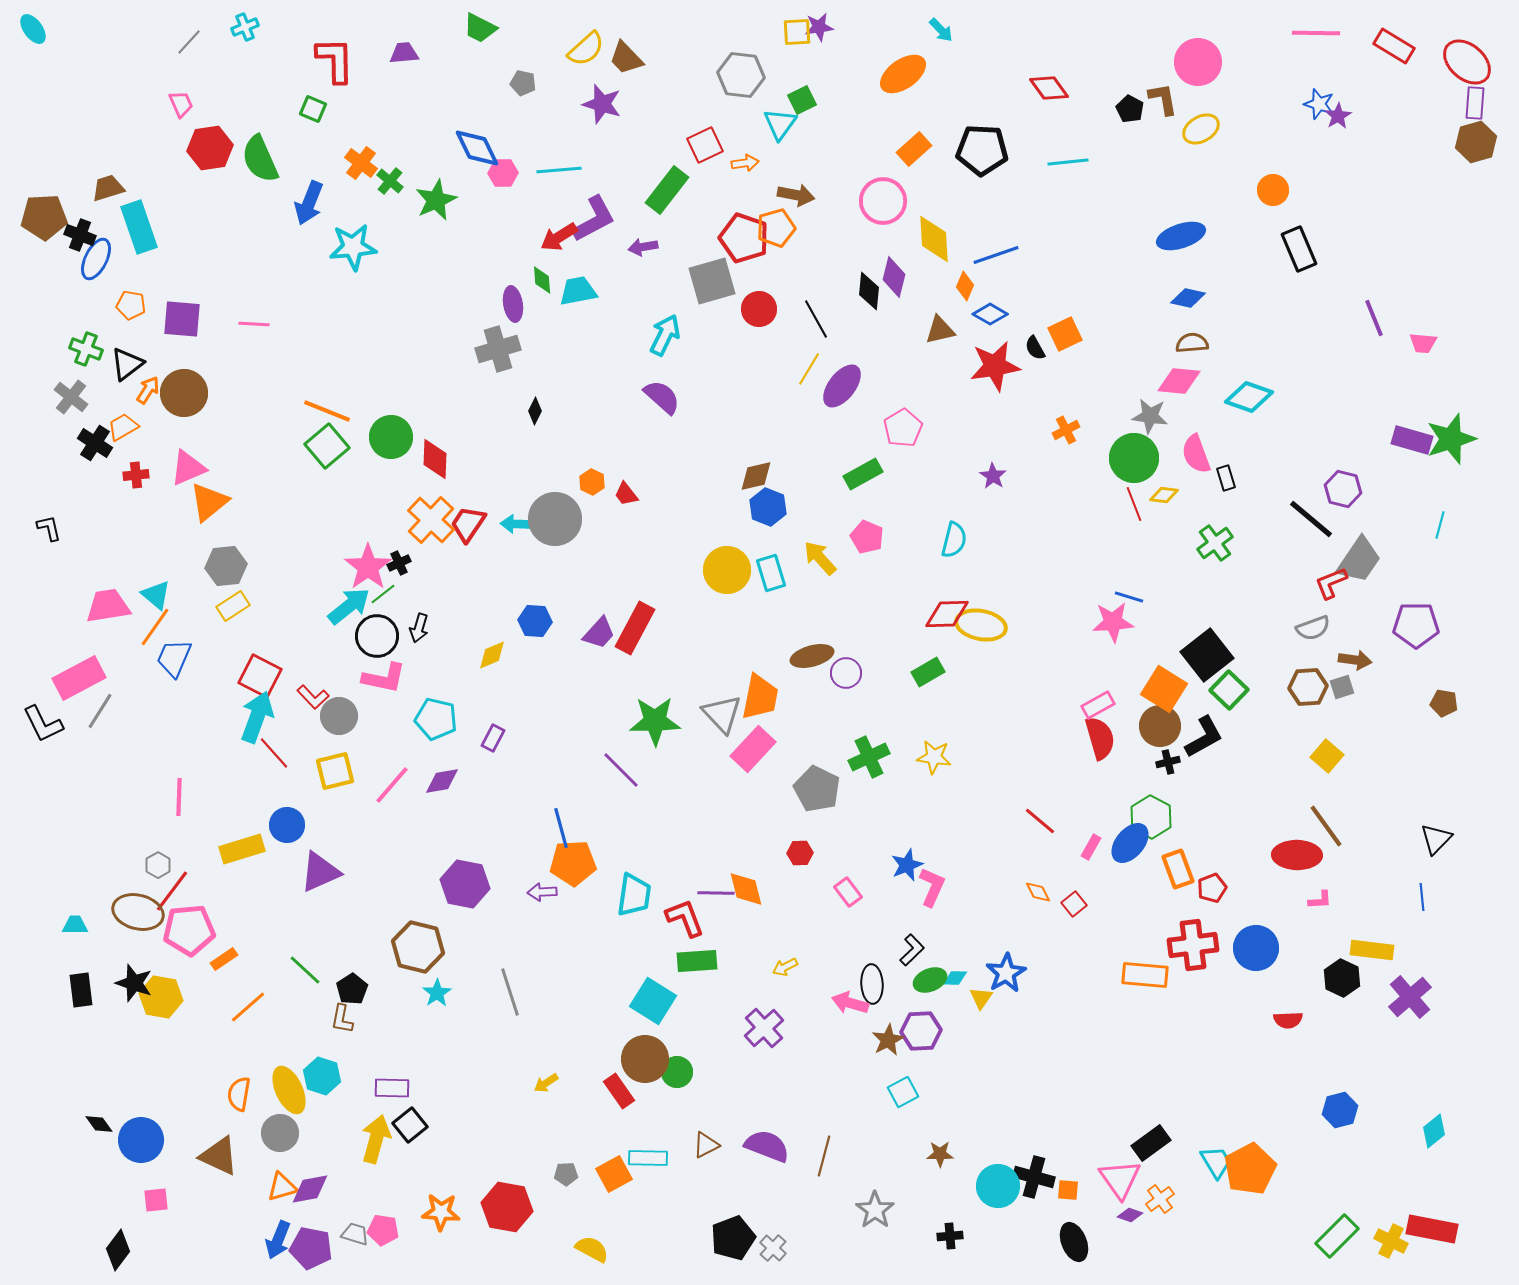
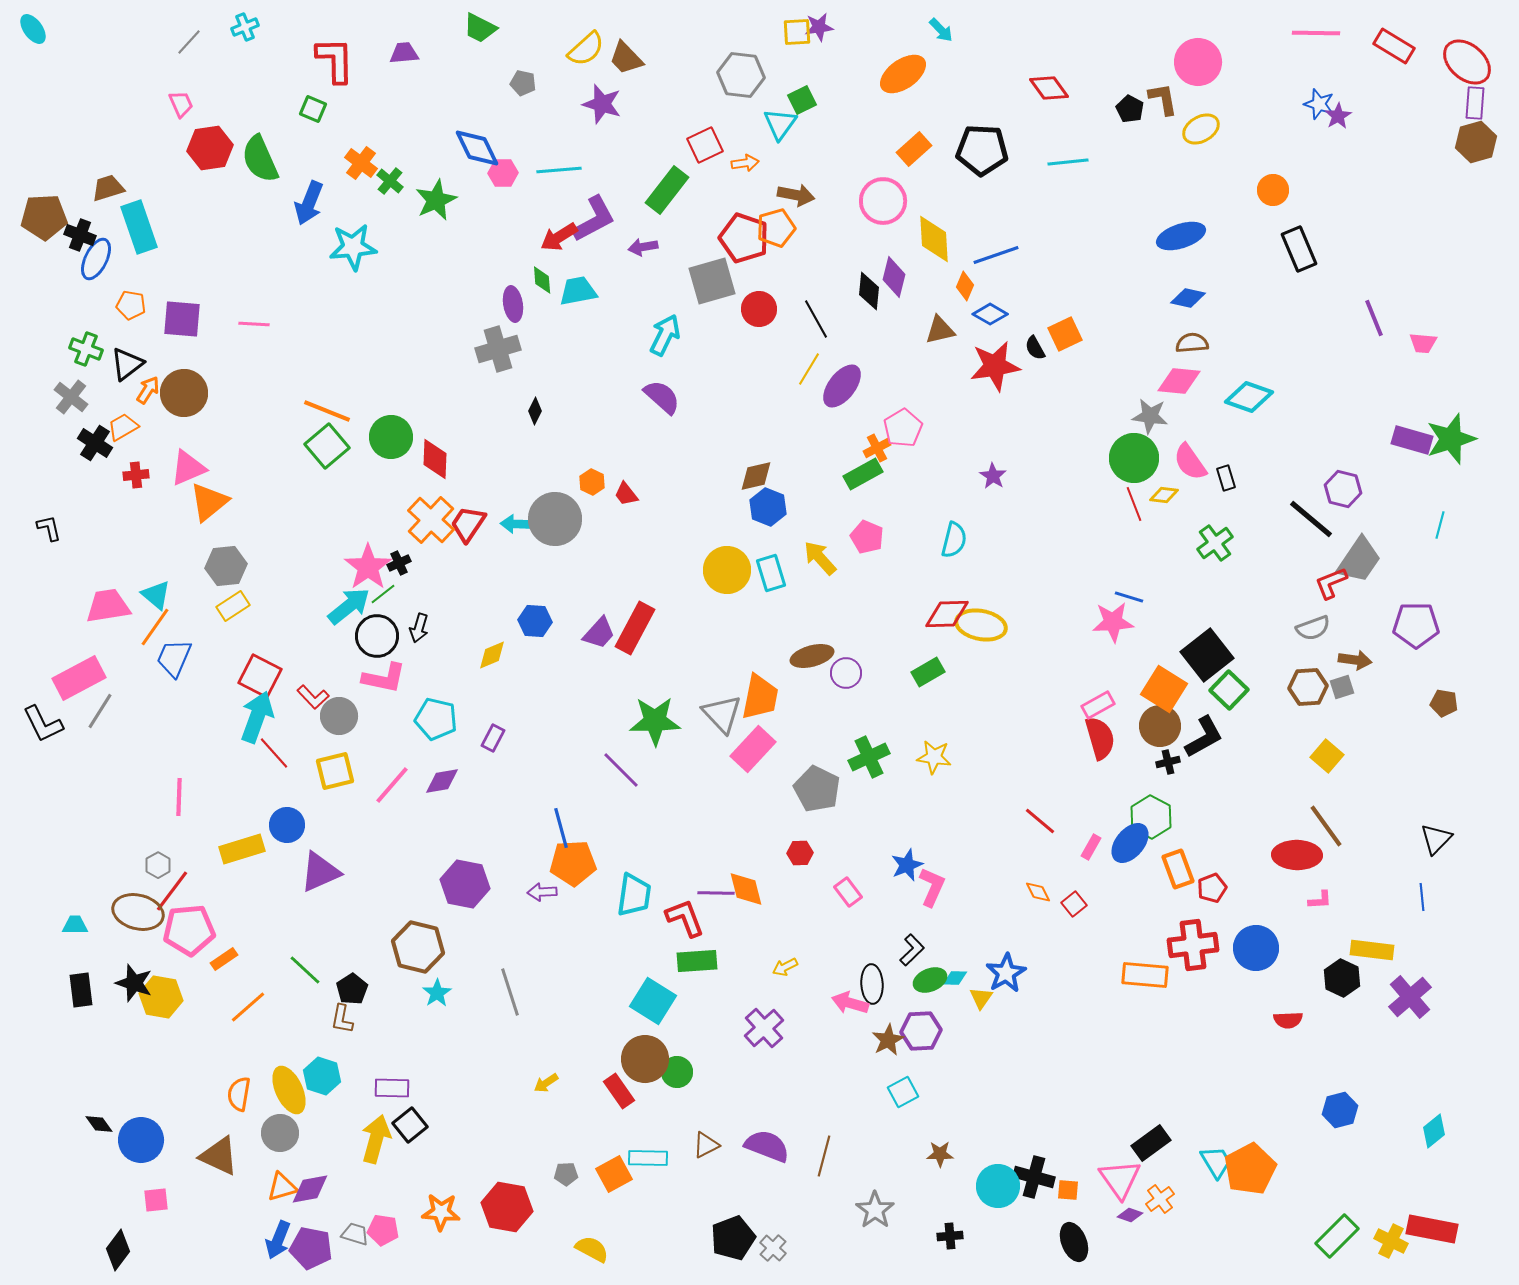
orange cross at (1066, 430): moved 189 px left, 18 px down
pink semicircle at (1196, 454): moved 6 px left, 8 px down; rotated 15 degrees counterclockwise
